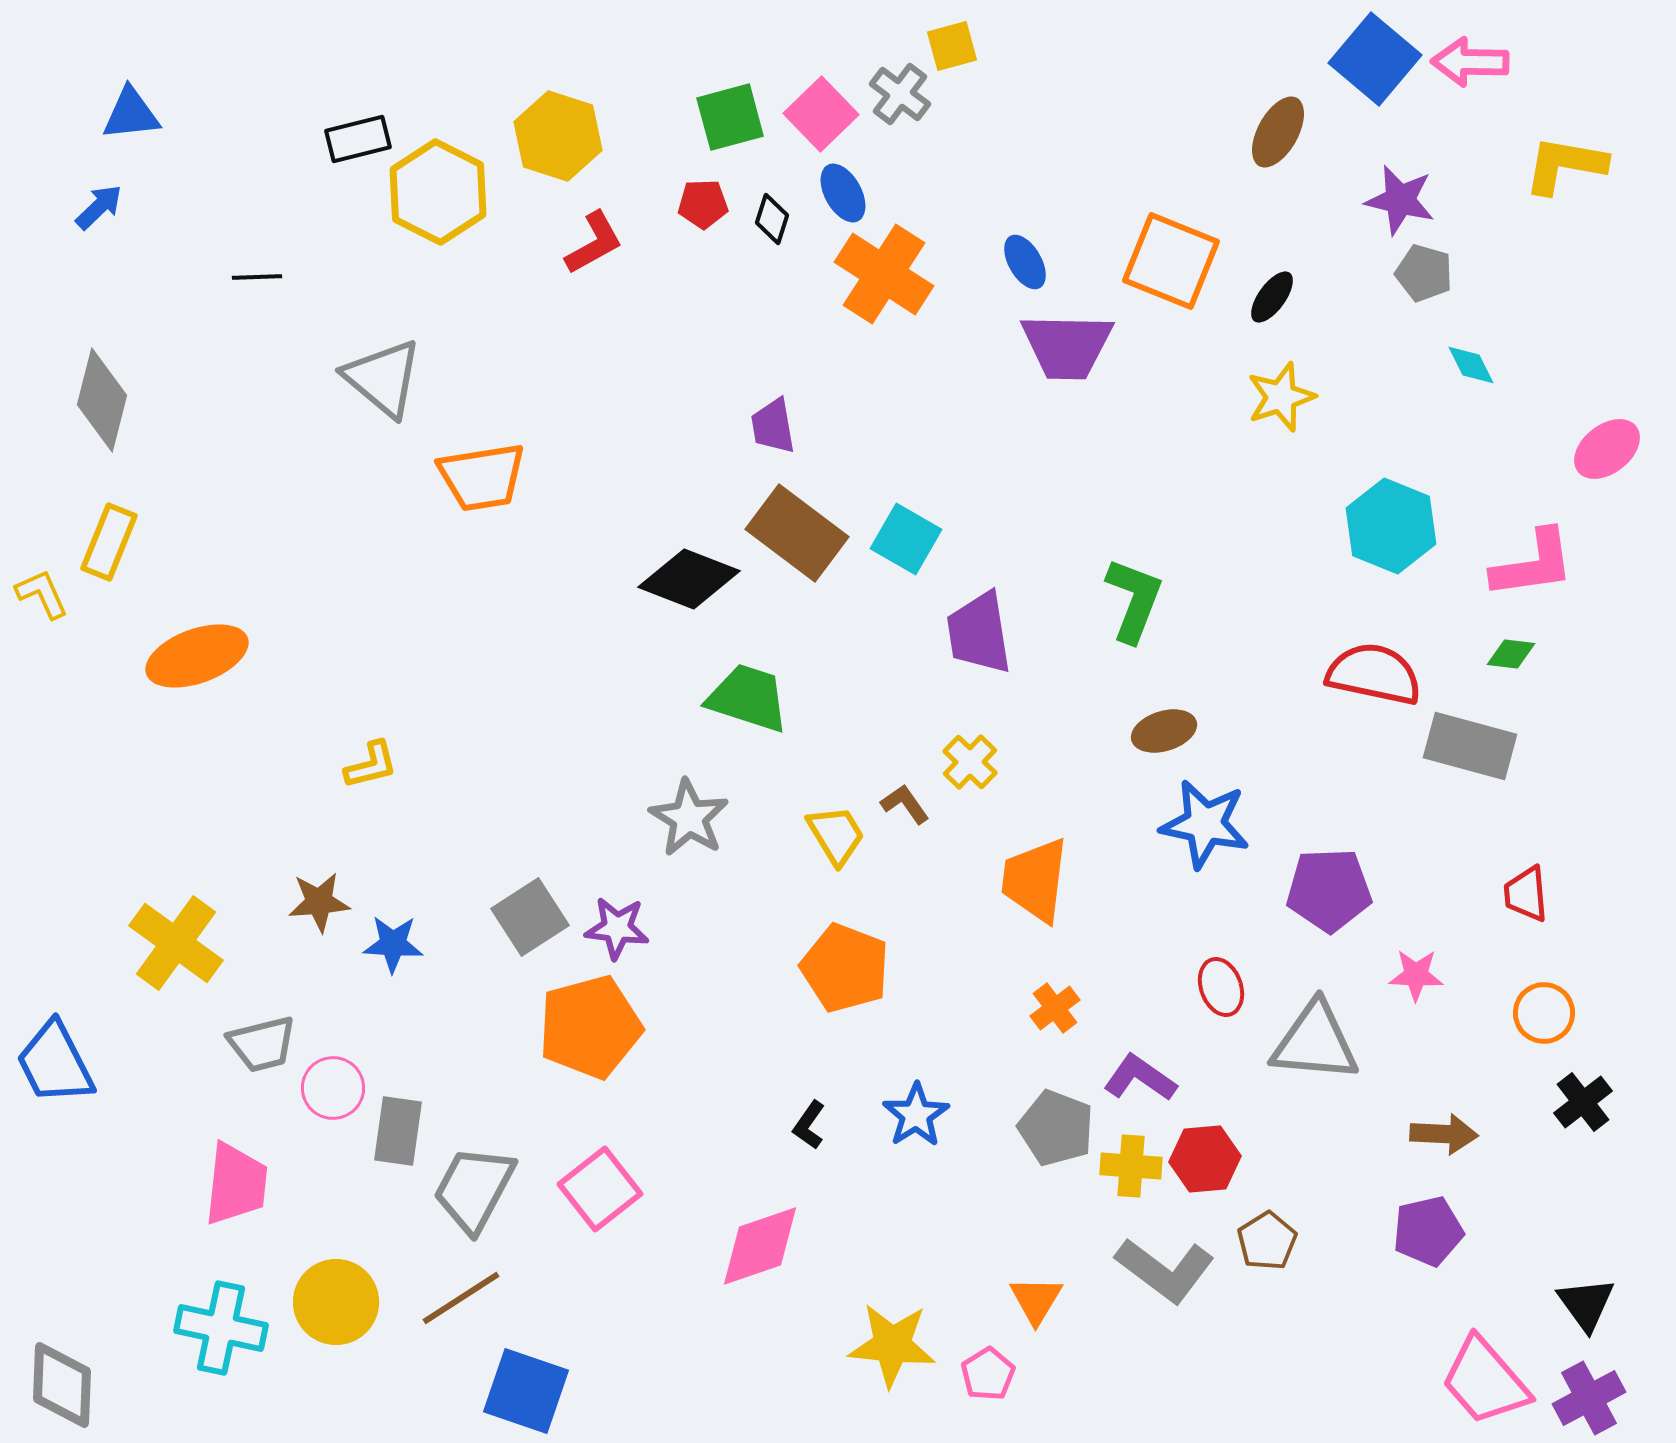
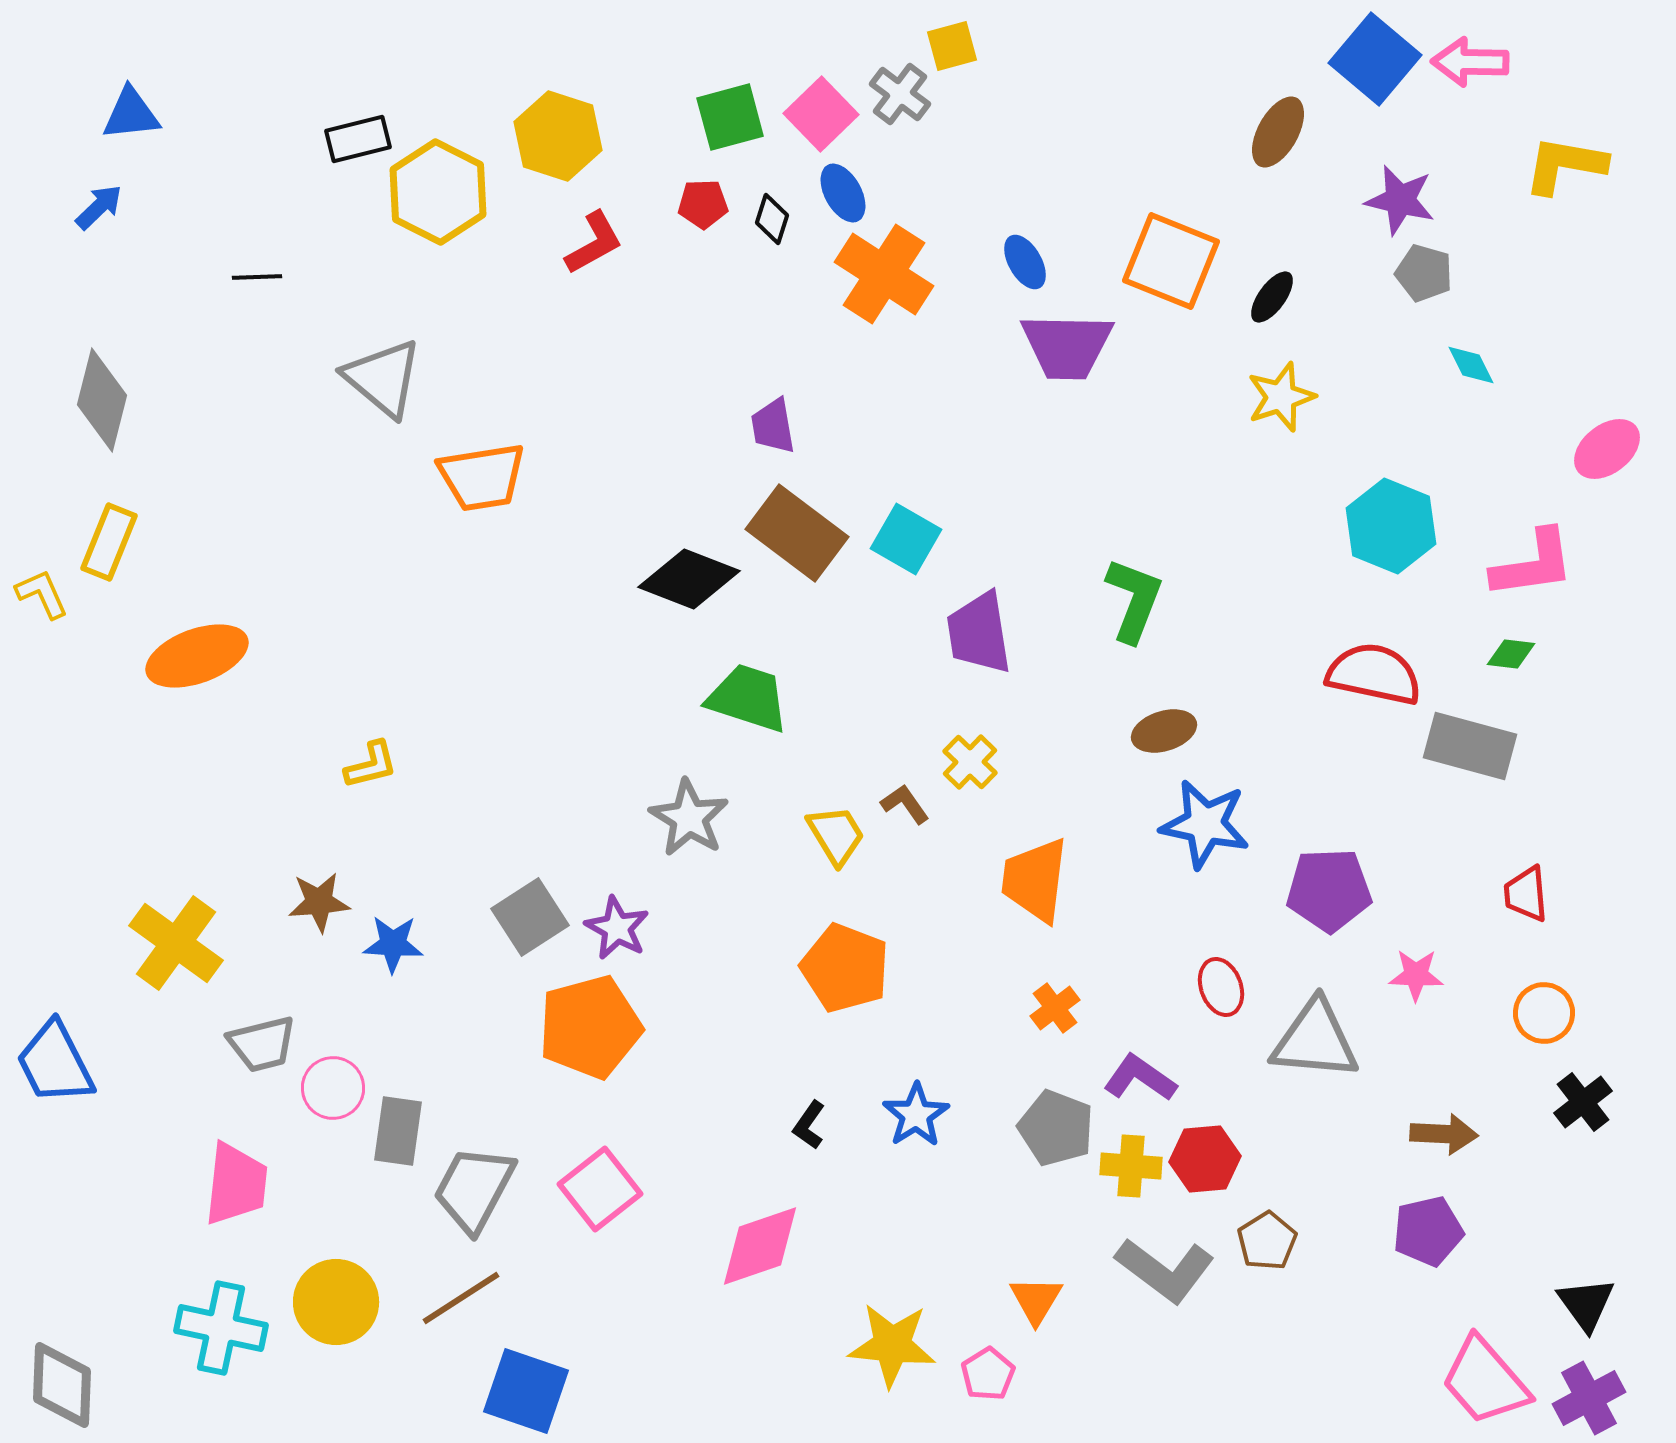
purple star at (617, 928): rotated 22 degrees clockwise
gray triangle at (1315, 1042): moved 2 px up
